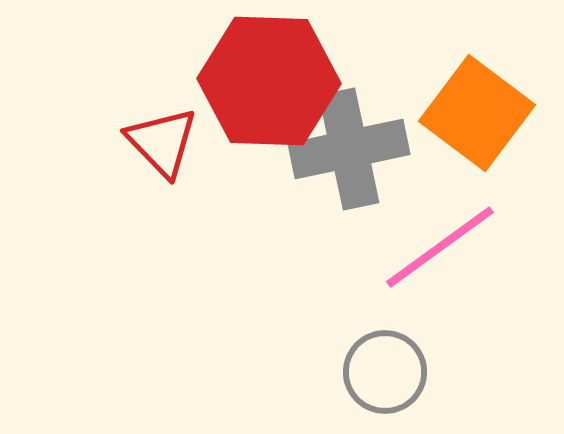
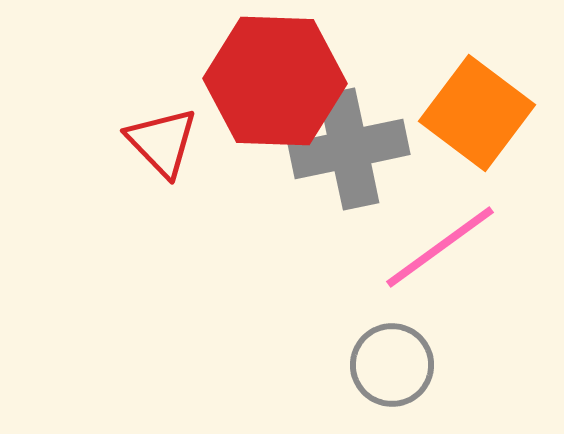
red hexagon: moved 6 px right
gray circle: moved 7 px right, 7 px up
